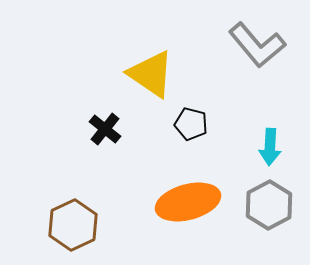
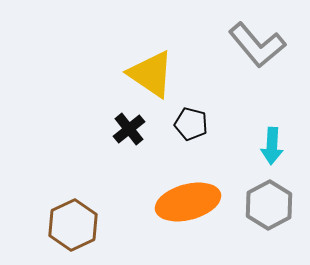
black cross: moved 24 px right; rotated 12 degrees clockwise
cyan arrow: moved 2 px right, 1 px up
